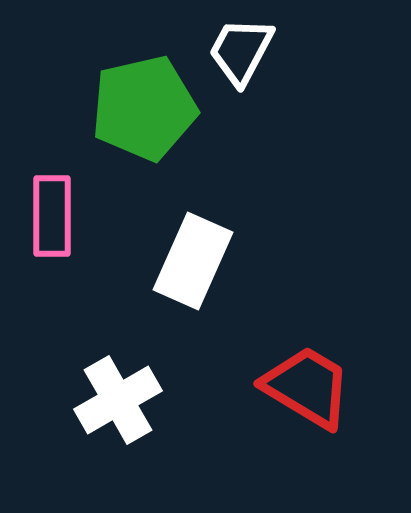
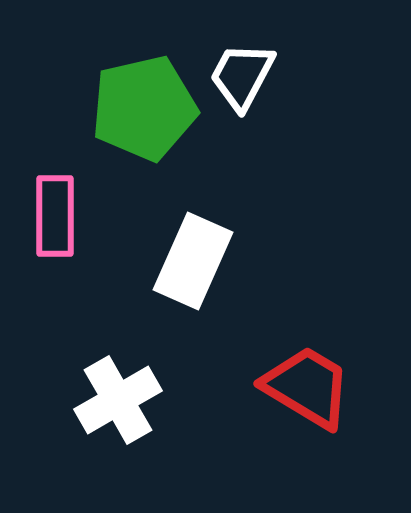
white trapezoid: moved 1 px right, 25 px down
pink rectangle: moved 3 px right
